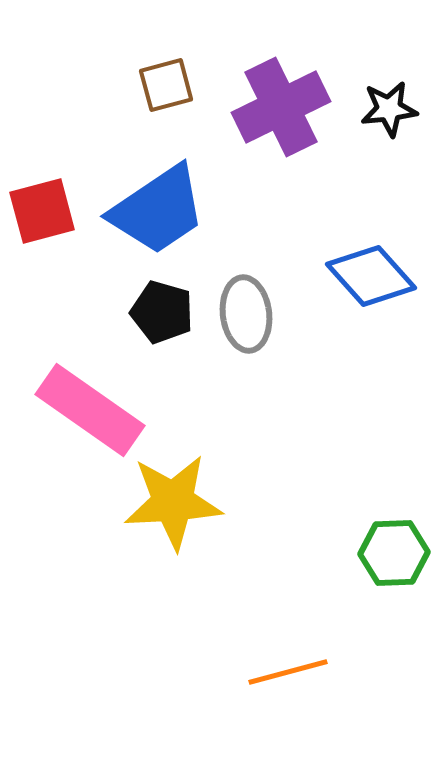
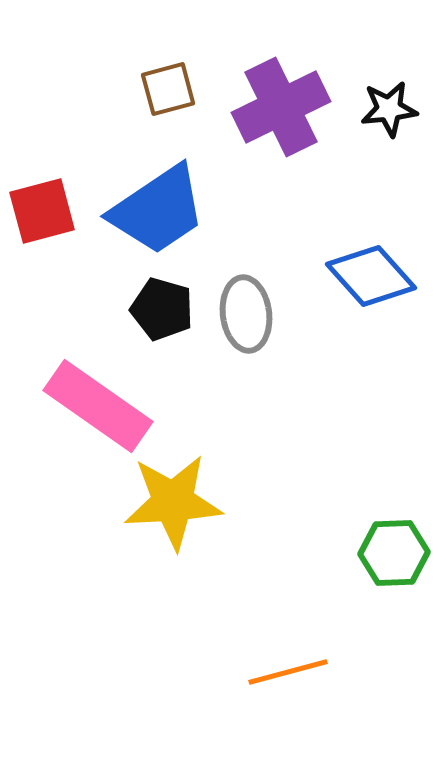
brown square: moved 2 px right, 4 px down
black pentagon: moved 3 px up
pink rectangle: moved 8 px right, 4 px up
